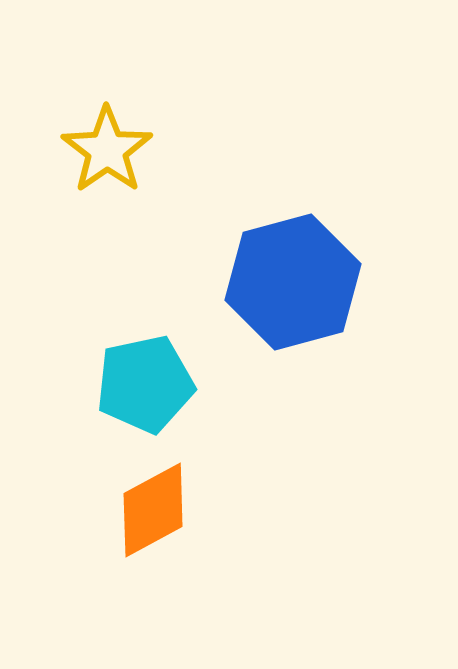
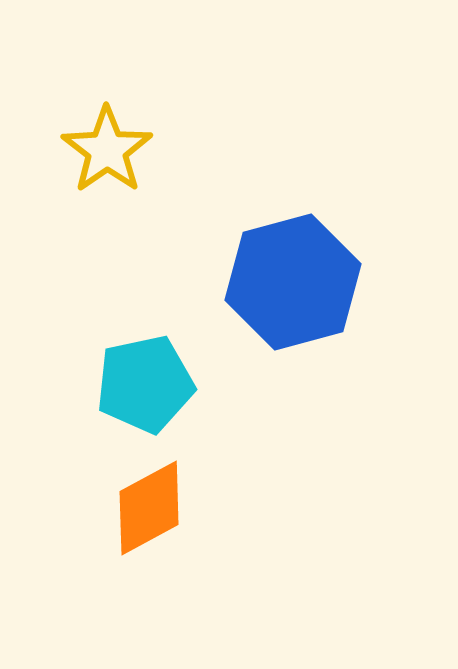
orange diamond: moved 4 px left, 2 px up
